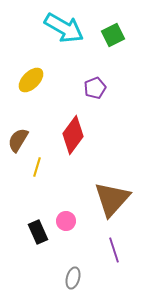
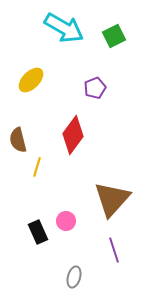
green square: moved 1 px right, 1 px down
brown semicircle: rotated 45 degrees counterclockwise
gray ellipse: moved 1 px right, 1 px up
